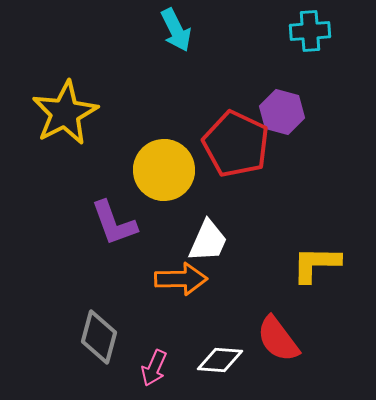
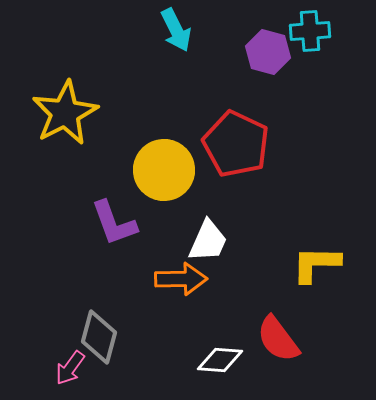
purple hexagon: moved 14 px left, 60 px up
pink arrow: moved 84 px left; rotated 12 degrees clockwise
